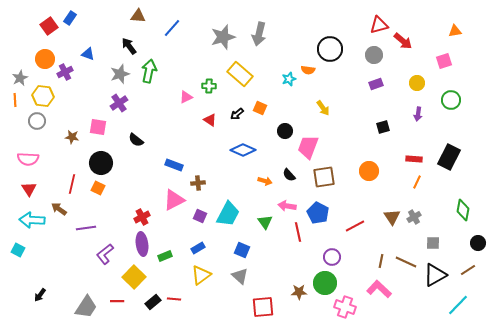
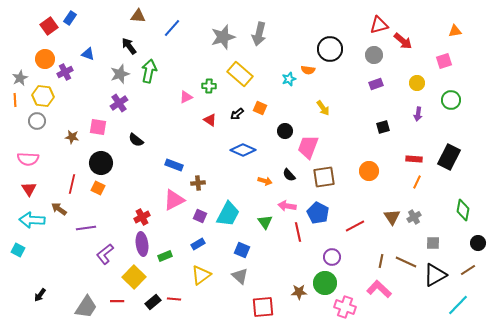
blue rectangle at (198, 248): moved 4 px up
